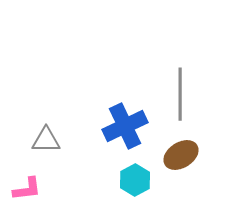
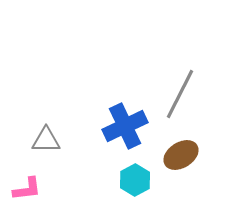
gray line: rotated 27 degrees clockwise
